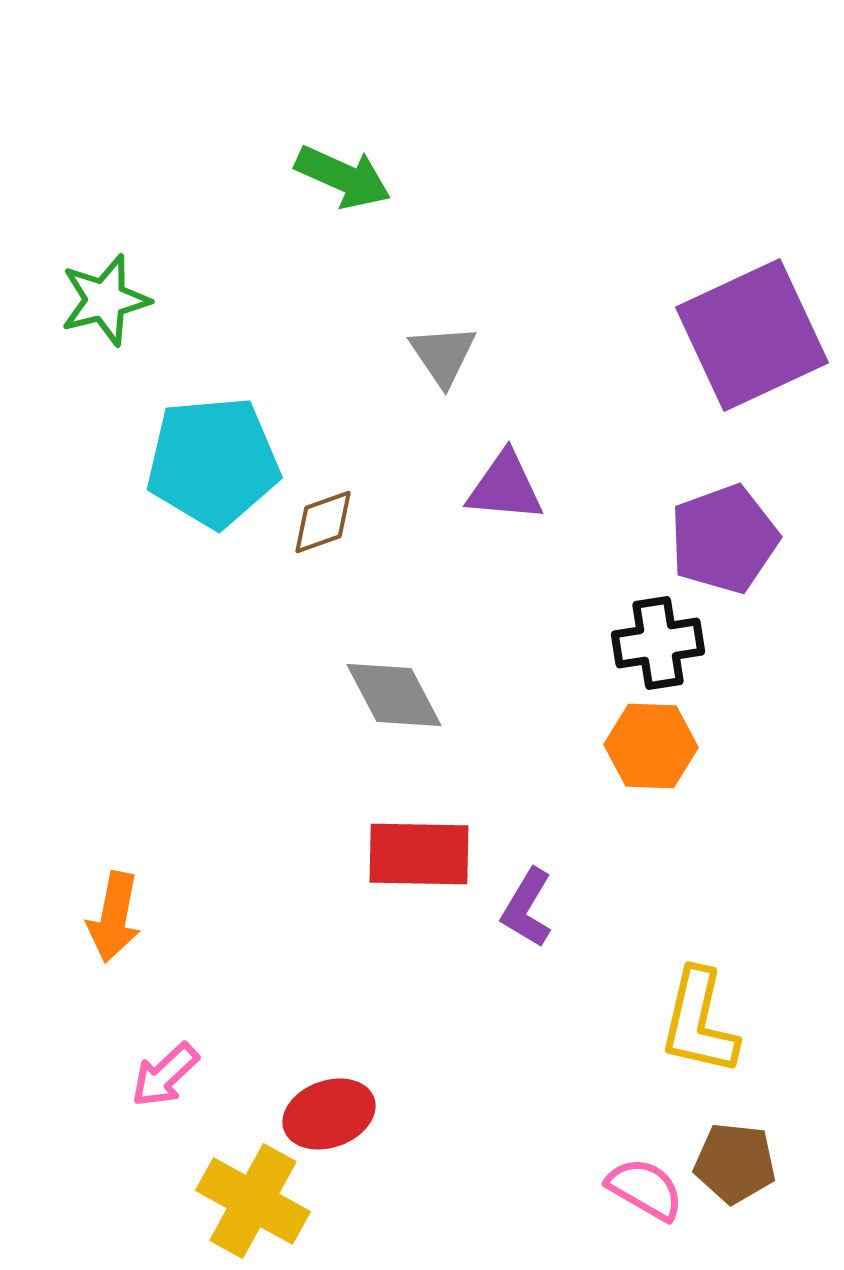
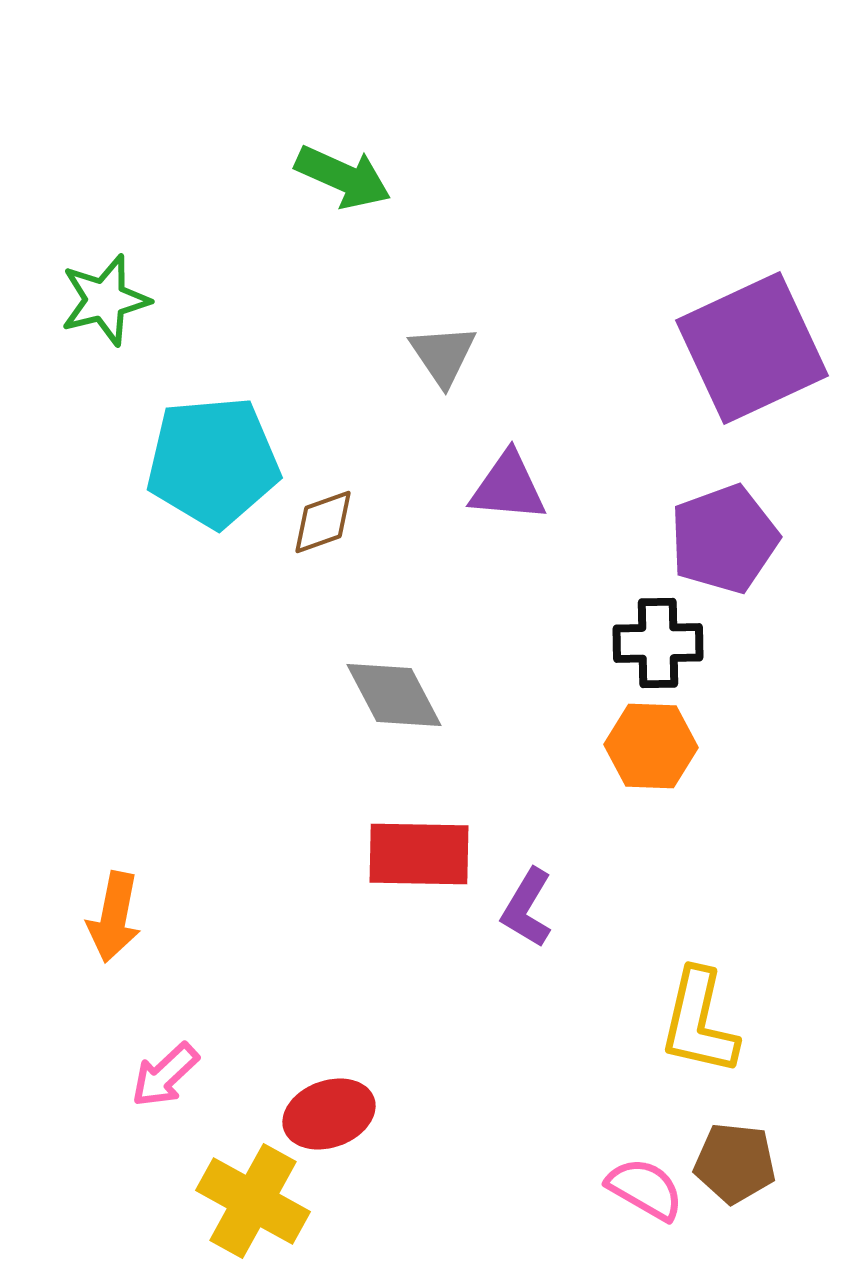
purple square: moved 13 px down
purple triangle: moved 3 px right
black cross: rotated 8 degrees clockwise
